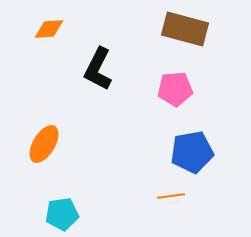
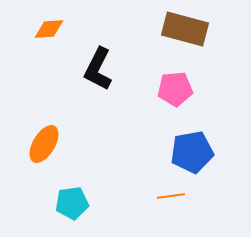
cyan pentagon: moved 10 px right, 11 px up
